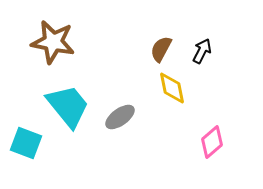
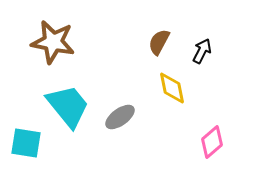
brown semicircle: moved 2 px left, 7 px up
cyan square: rotated 12 degrees counterclockwise
